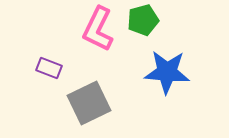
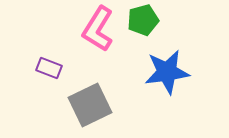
pink L-shape: rotated 6 degrees clockwise
blue star: rotated 12 degrees counterclockwise
gray square: moved 1 px right, 2 px down
